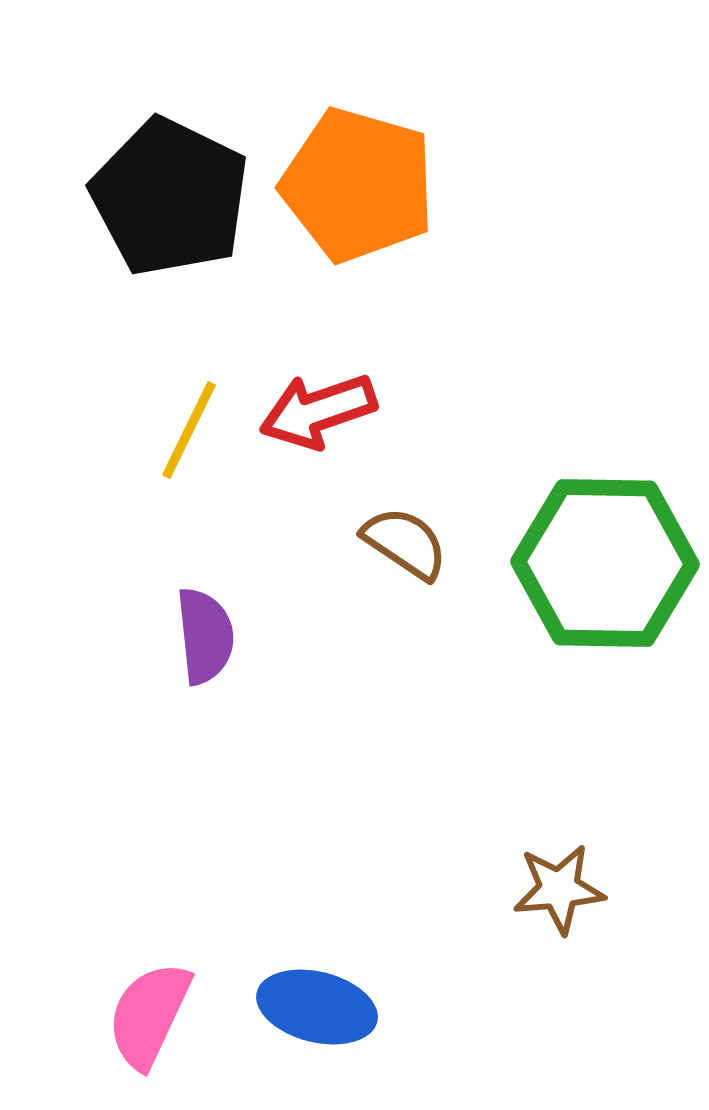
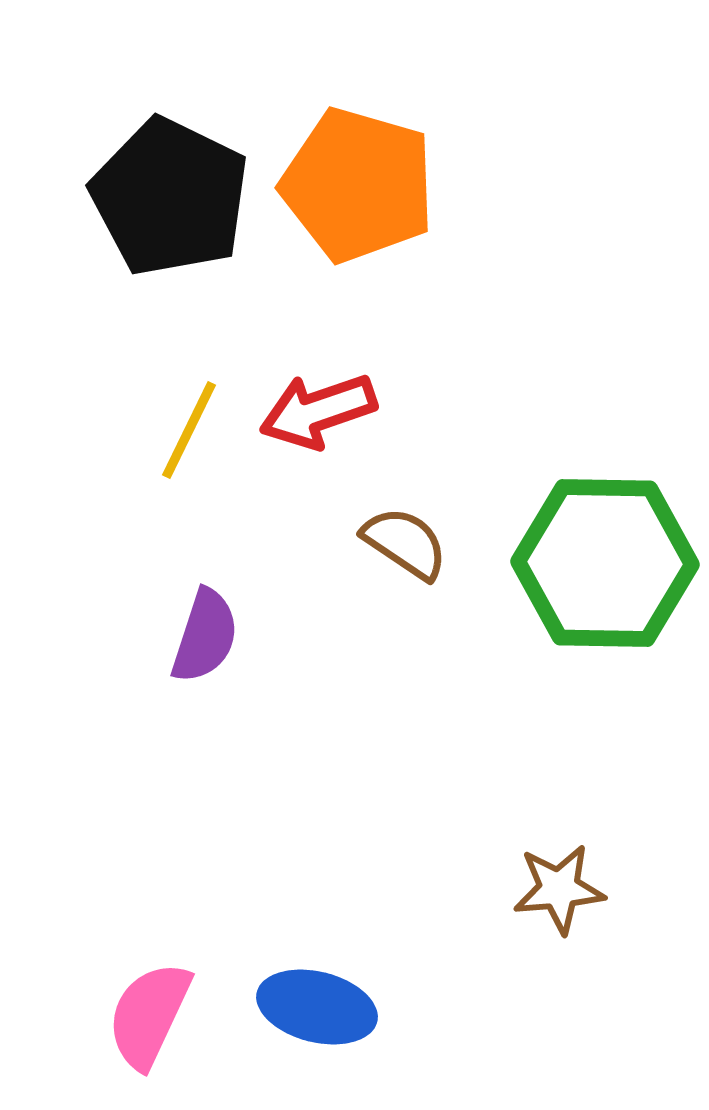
purple semicircle: rotated 24 degrees clockwise
